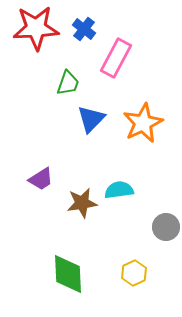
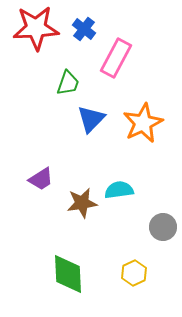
gray circle: moved 3 px left
